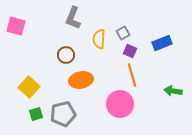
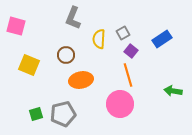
blue rectangle: moved 4 px up; rotated 12 degrees counterclockwise
purple square: moved 1 px right; rotated 16 degrees clockwise
orange line: moved 4 px left
yellow square: moved 22 px up; rotated 20 degrees counterclockwise
